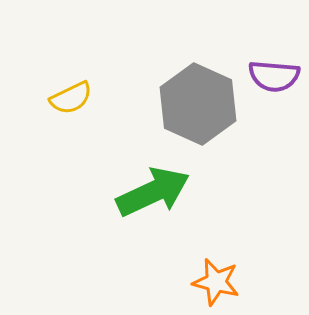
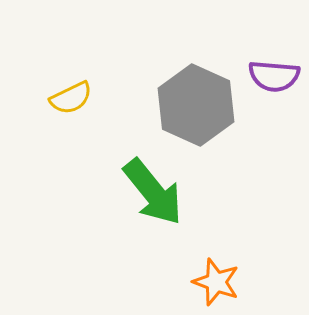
gray hexagon: moved 2 px left, 1 px down
green arrow: rotated 76 degrees clockwise
orange star: rotated 6 degrees clockwise
